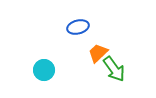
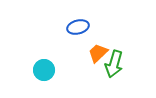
green arrow: moved 5 px up; rotated 52 degrees clockwise
